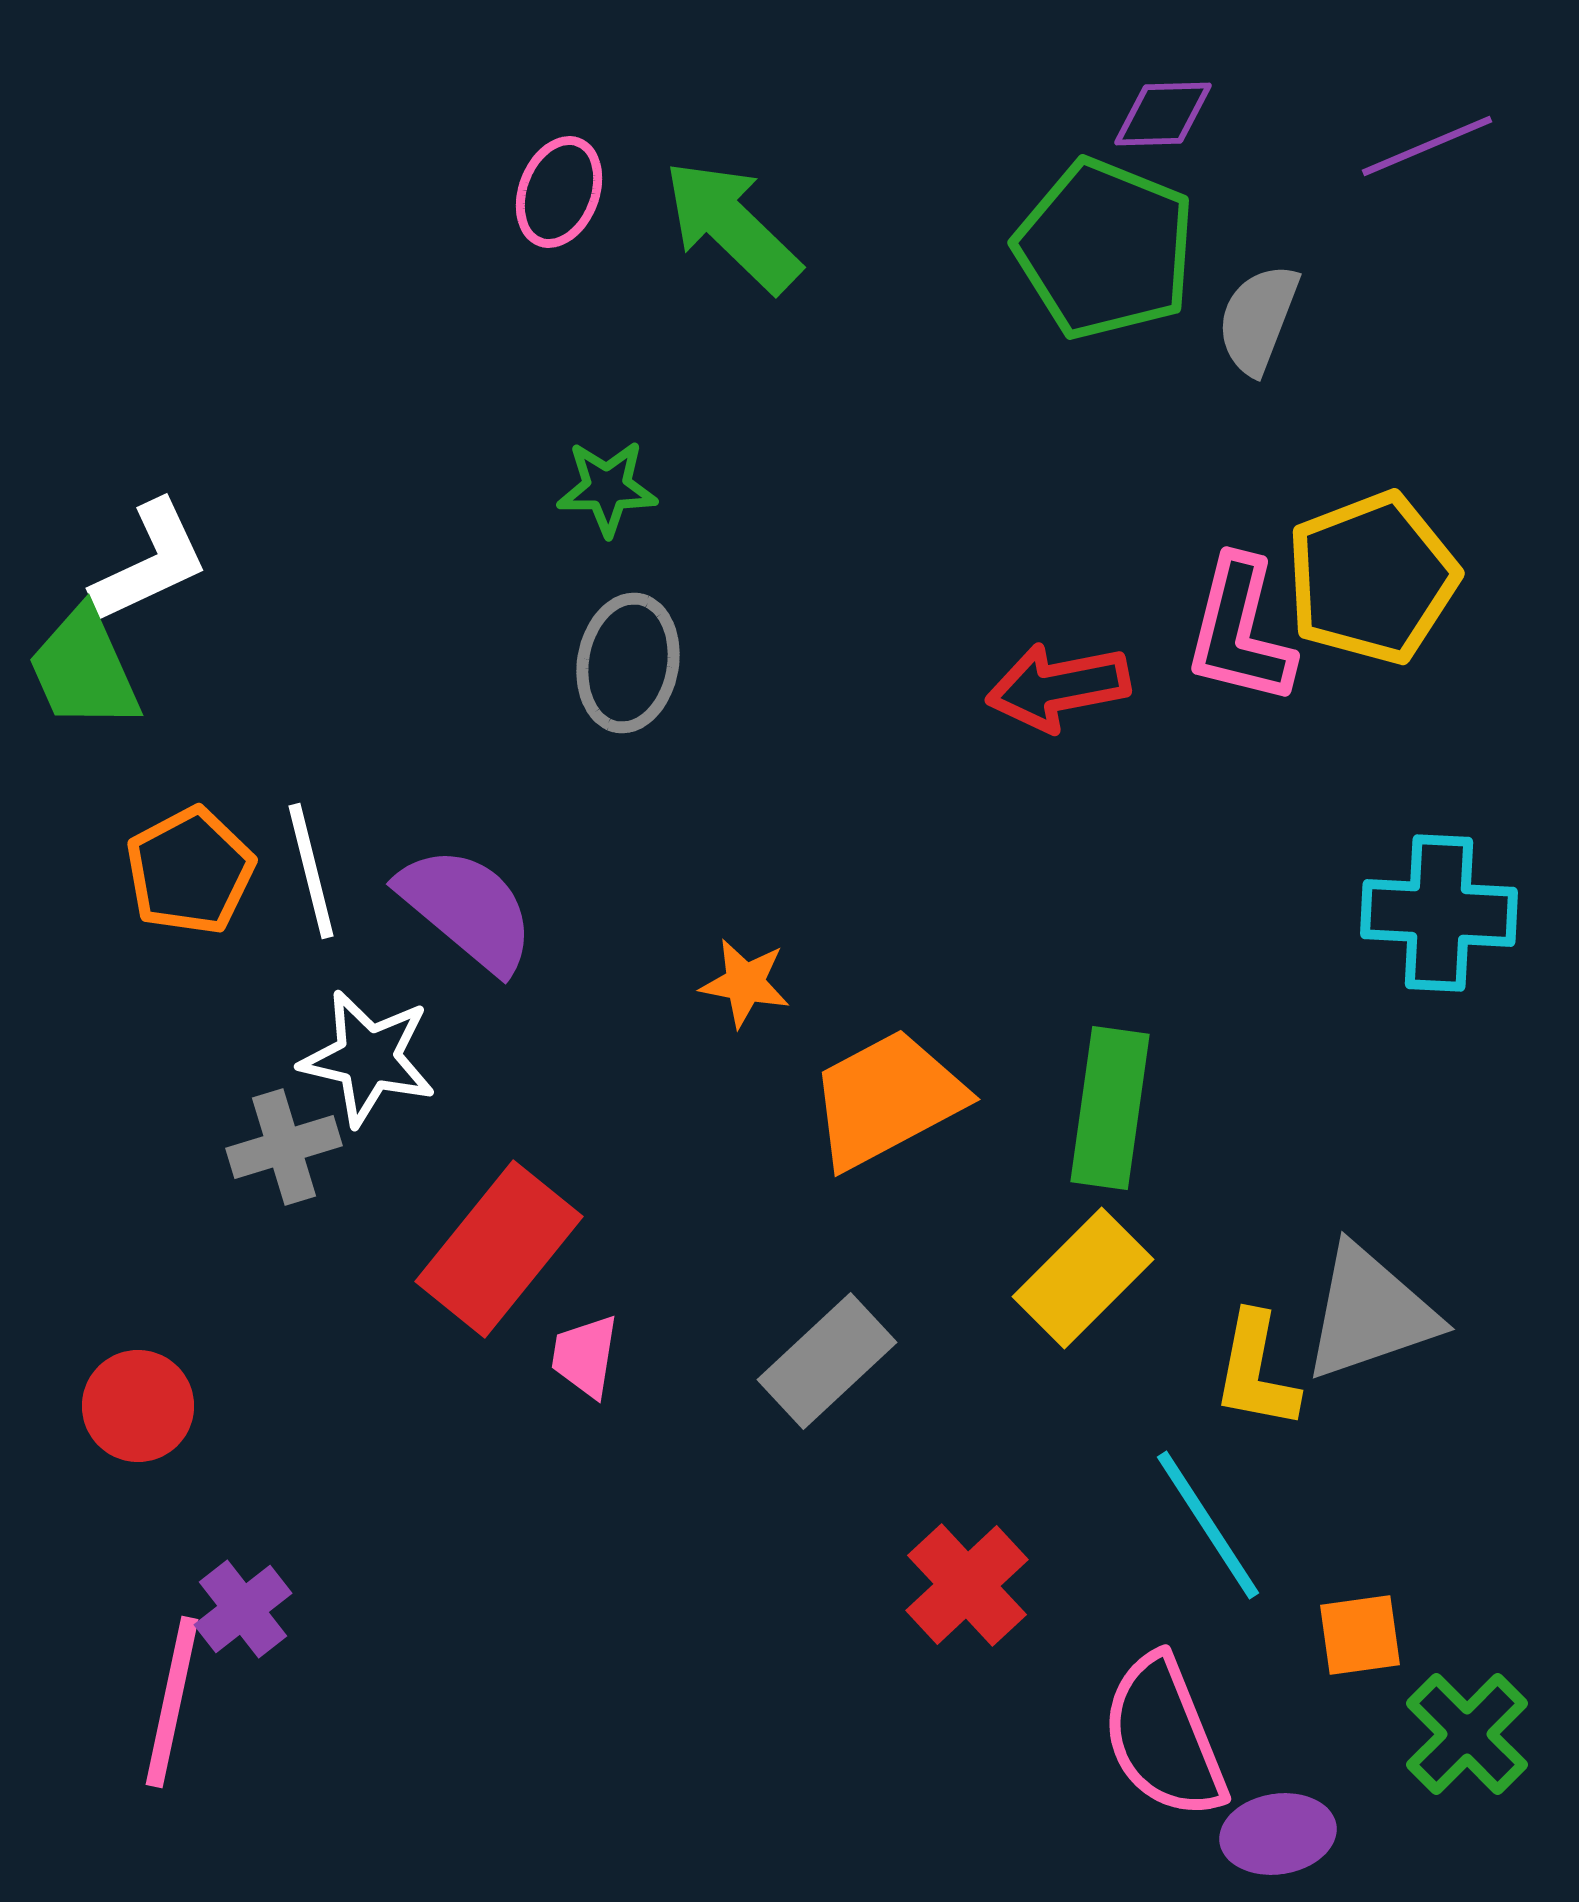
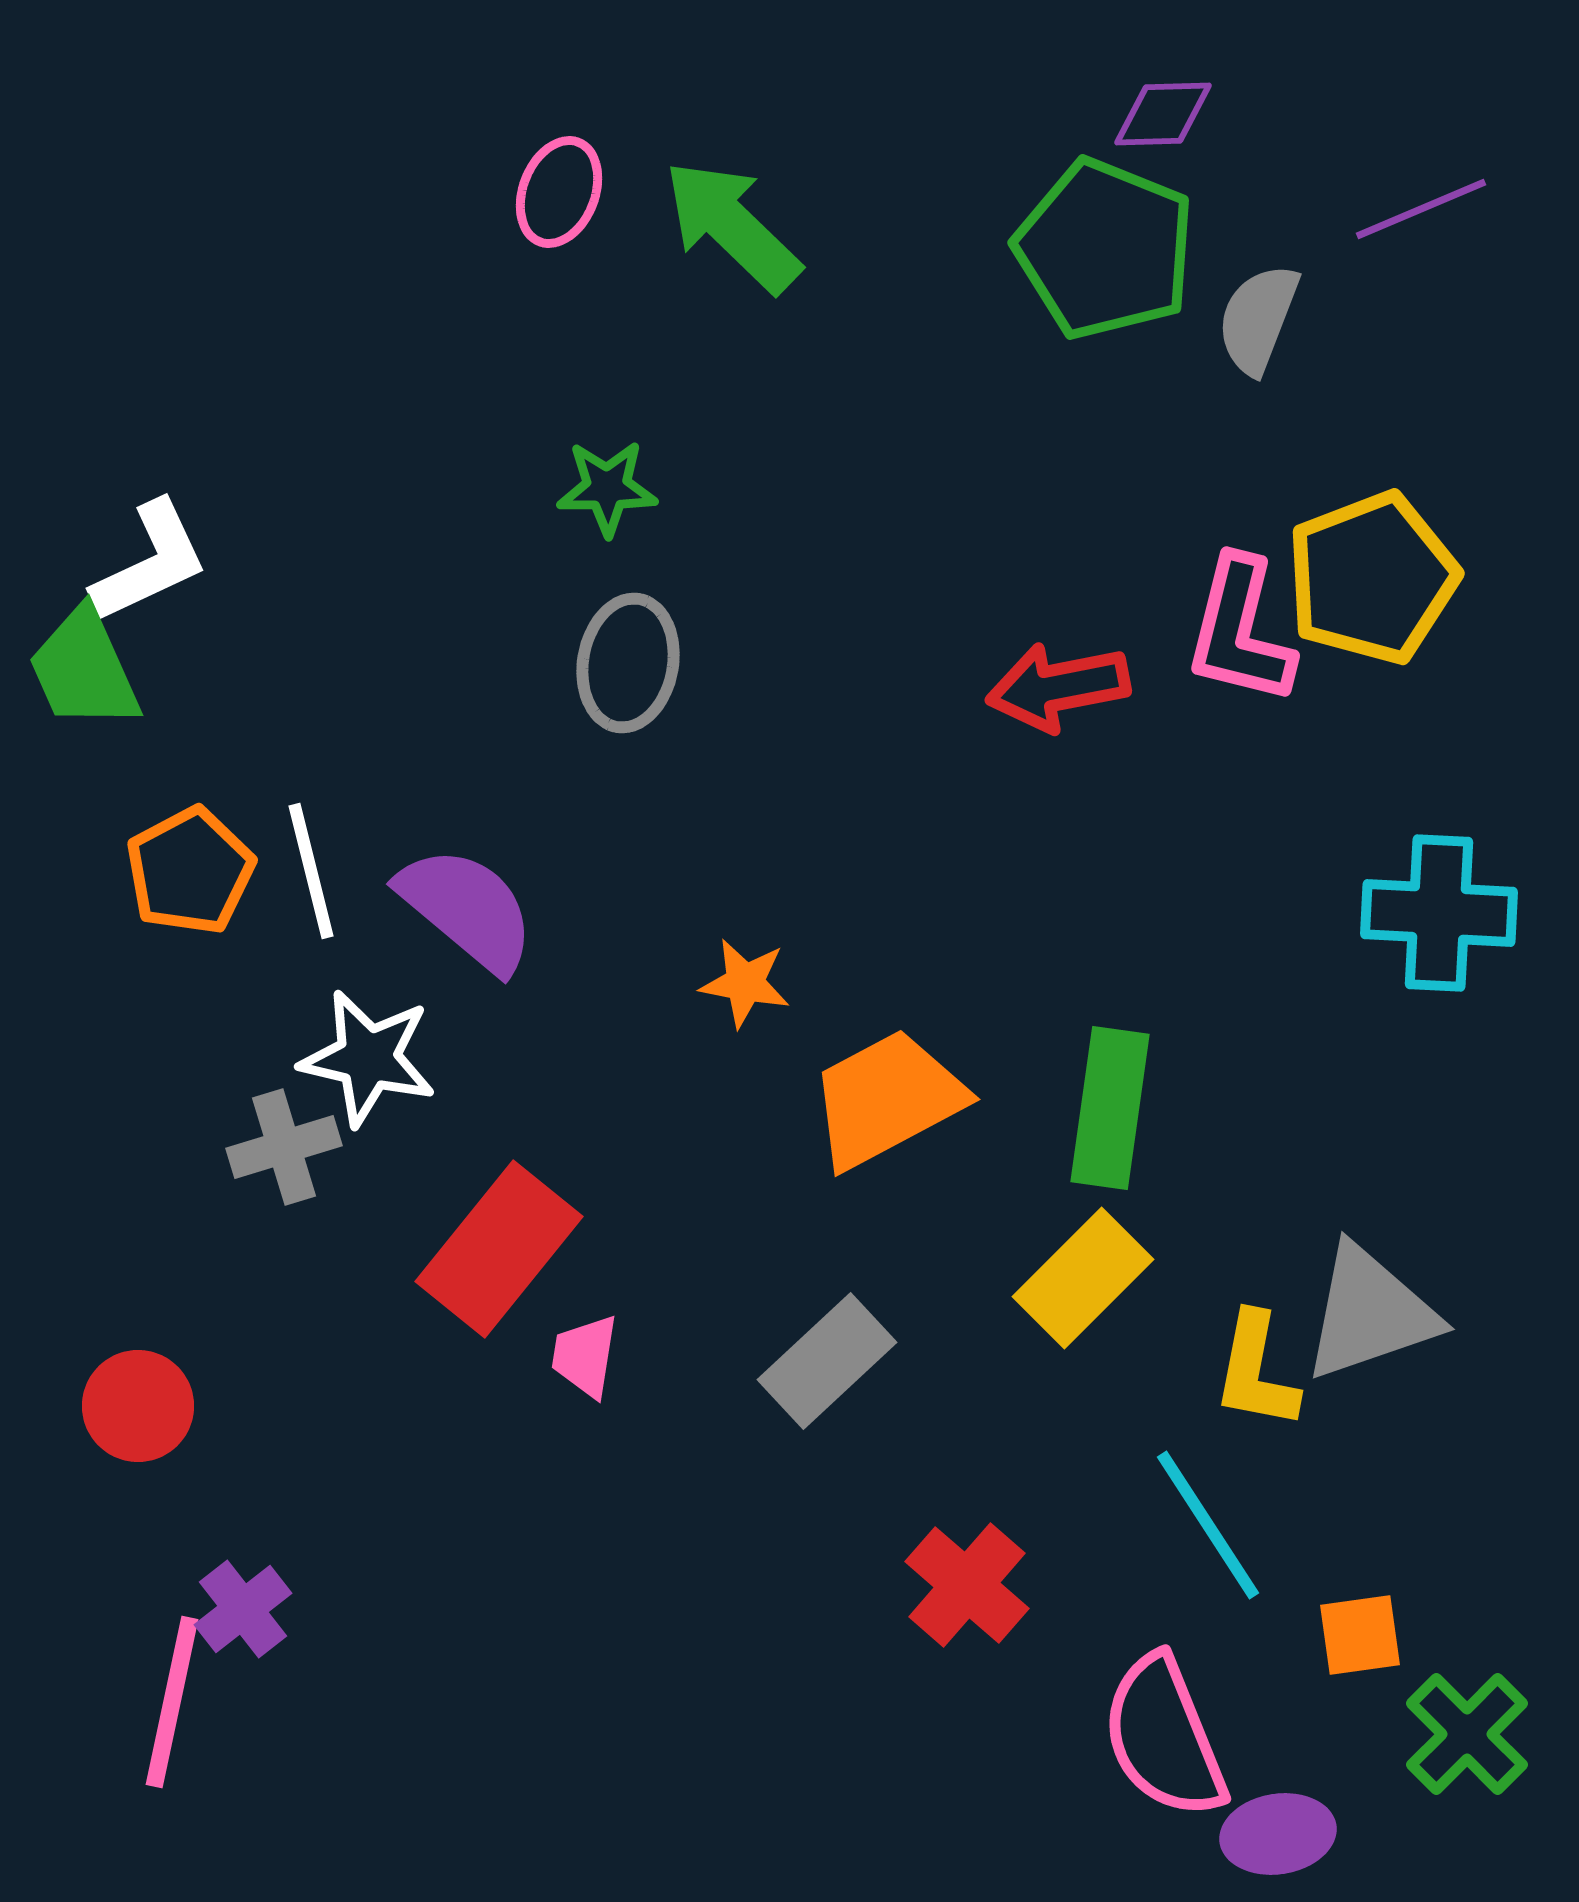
purple line: moved 6 px left, 63 px down
red cross: rotated 6 degrees counterclockwise
